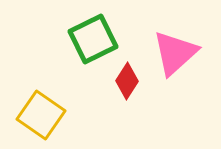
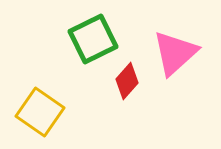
red diamond: rotated 9 degrees clockwise
yellow square: moved 1 px left, 3 px up
